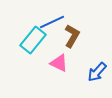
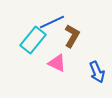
pink triangle: moved 2 px left
blue arrow: rotated 65 degrees counterclockwise
